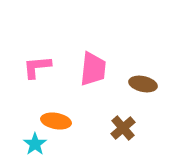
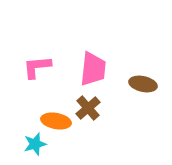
brown cross: moved 35 px left, 20 px up
cyan star: rotated 20 degrees clockwise
